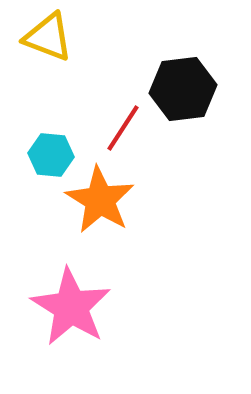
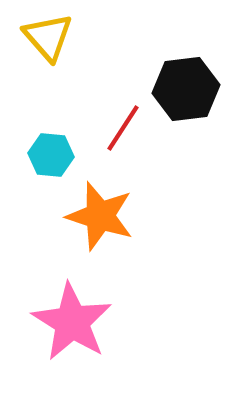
yellow triangle: rotated 28 degrees clockwise
black hexagon: moved 3 px right
orange star: moved 16 px down; rotated 14 degrees counterclockwise
pink star: moved 1 px right, 15 px down
